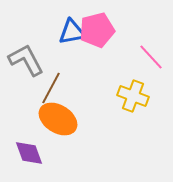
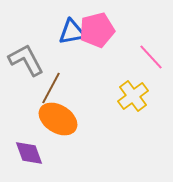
yellow cross: rotated 32 degrees clockwise
